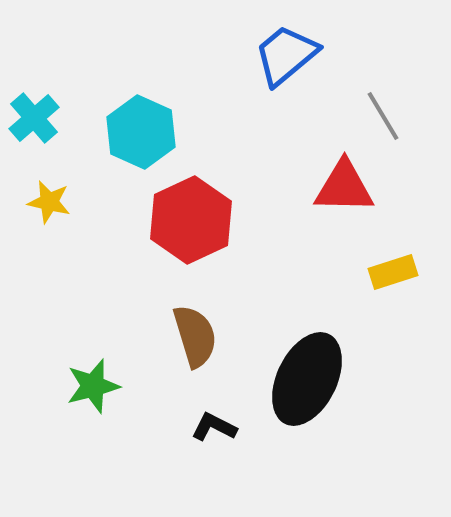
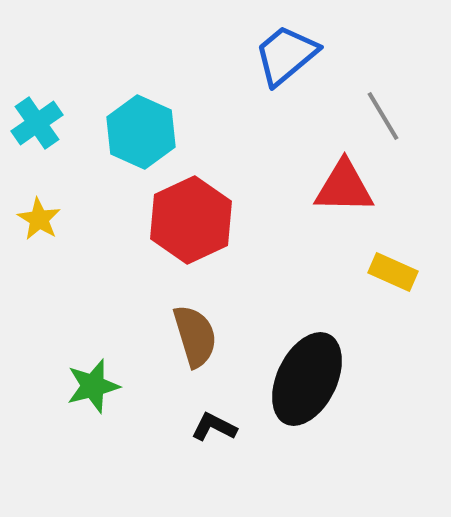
cyan cross: moved 3 px right, 5 px down; rotated 6 degrees clockwise
yellow star: moved 10 px left, 17 px down; rotated 18 degrees clockwise
yellow rectangle: rotated 42 degrees clockwise
